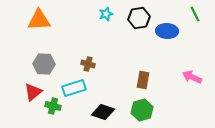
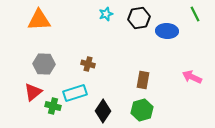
cyan rectangle: moved 1 px right, 5 px down
black diamond: moved 1 px up; rotated 75 degrees counterclockwise
